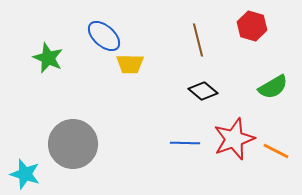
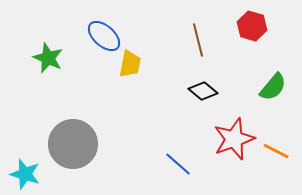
yellow trapezoid: rotated 80 degrees counterclockwise
green semicircle: rotated 20 degrees counterclockwise
blue line: moved 7 px left, 21 px down; rotated 40 degrees clockwise
